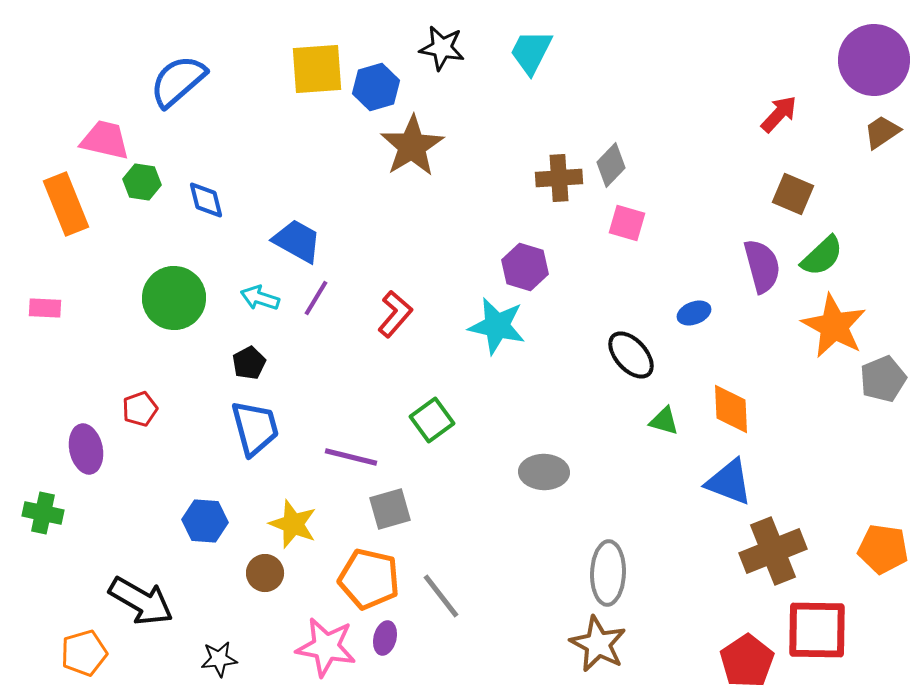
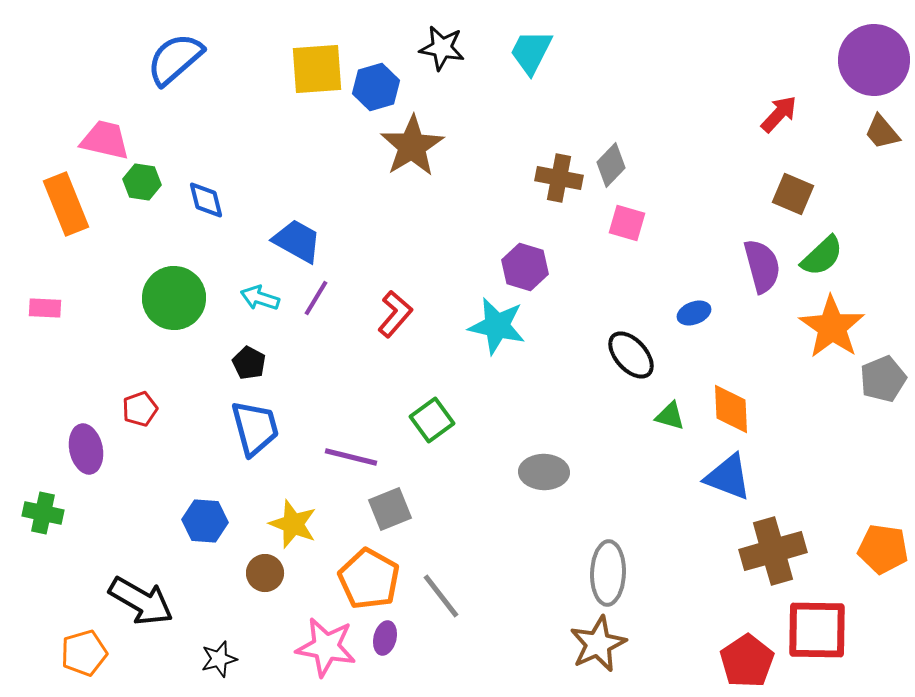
blue semicircle at (178, 81): moved 3 px left, 22 px up
brown trapezoid at (882, 132): rotated 96 degrees counterclockwise
brown cross at (559, 178): rotated 15 degrees clockwise
orange star at (834, 326): moved 2 px left, 1 px down; rotated 6 degrees clockwise
black pentagon at (249, 363): rotated 16 degrees counterclockwise
green triangle at (664, 421): moved 6 px right, 5 px up
blue triangle at (729, 482): moved 1 px left, 5 px up
gray square at (390, 509): rotated 6 degrees counterclockwise
brown cross at (773, 551): rotated 6 degrees clockwise
orange pentagon at (369, 579): rotated 16 degrees clockwise
brown star at (598, 644): rotated 20 degrees clockwise
black star at (219, 659): rotated 9 degrees counterclockwise
